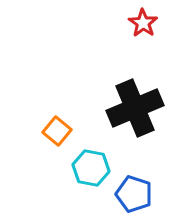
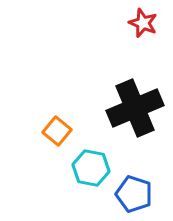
red star: rotated 12 degrees counterclockwise
